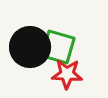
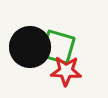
red star: moved 1 px left, 3 px up
